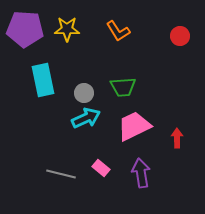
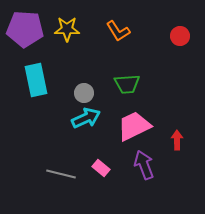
cyan rectangle: moved 7 px left
green trapezoid: moved 4 px right, 3 px up
red arrow: moved 2 px down
purple arrow: moved 3 px right, 8 px up; rotated 12 degrees counterclockwise
